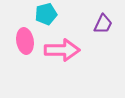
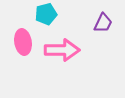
purple trapezoid: moved 1 px up
pink ellipse: moved 2 px left, 1 px down
